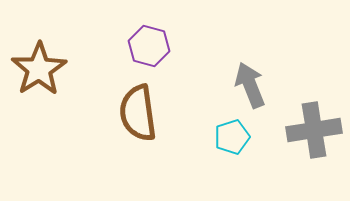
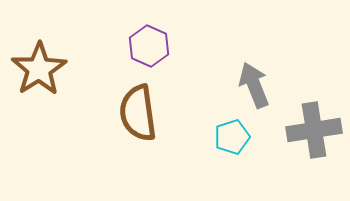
purple hexagon: rotated 9 degrees clockwise
gray arrow: moved 4 px right
